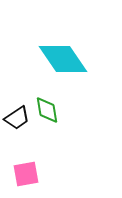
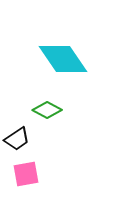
green diamond: rotated 52 degrees counterclockwise
black trapezoid: moved 21 px down
